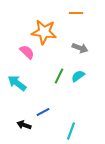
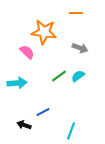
green line: rotated 28 degrees clockwise
cyan arrow: rotated 138 degrees clockwise
